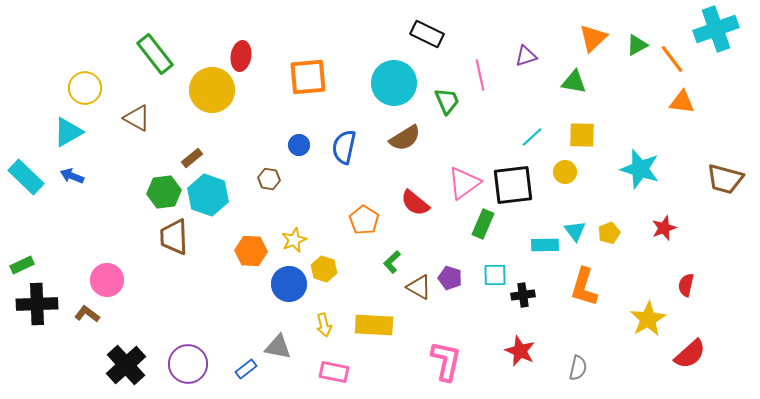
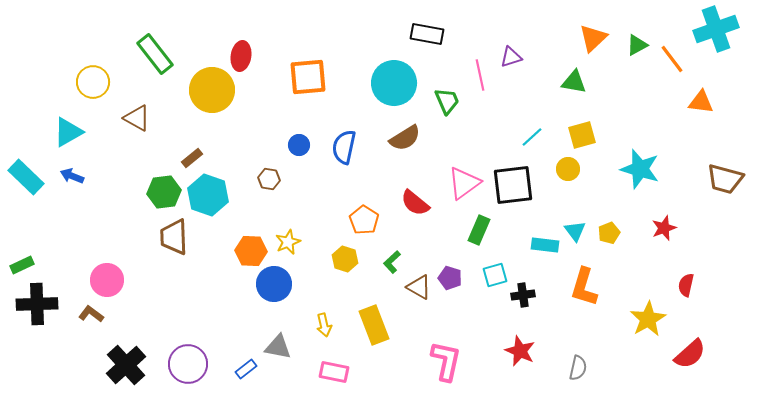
black rectangle at (427, 34): rotated 16 degrees counterclockwise
purple triangle at (526, 56): moved 15 px left, 1 px down
yellow circle at (85, 88): moved 8 px right, 6 px up
orange triangle at (682, 102): moved 19 px right
yellow square at (582, 135): rotated 16 degrees counterclockwise
yellow circle at (565, 172): moved 3 px right, 3 px up
green rectangle at (483, 224): moved 4 px left, 6 px down
yellow star at (294, 240): moved 6 px left, 2 px down
cyan rectangle at (545, 245): rotated 8 degrees clockwise
yellow hexagon at (324, 269): moved 21 px right, 10 px up
cyan square at (495, 275): rotated 15 degrees counterclockwise
blue circle at (289, 284): moved 15 px left
brown L-shape at (87, 314): moved 4 px right
yellow rectangle at (374, 325): rotated 66 degrees clockwise
